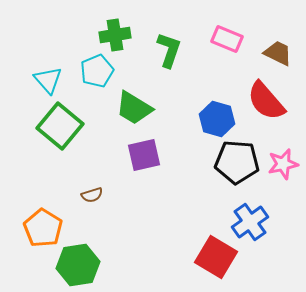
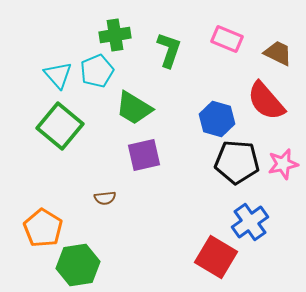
cyan triangle: moved 10 px right, 5 px up
brown semicircle: moved 13 px right, 3 px down; rotated 10 degrees clockwise
